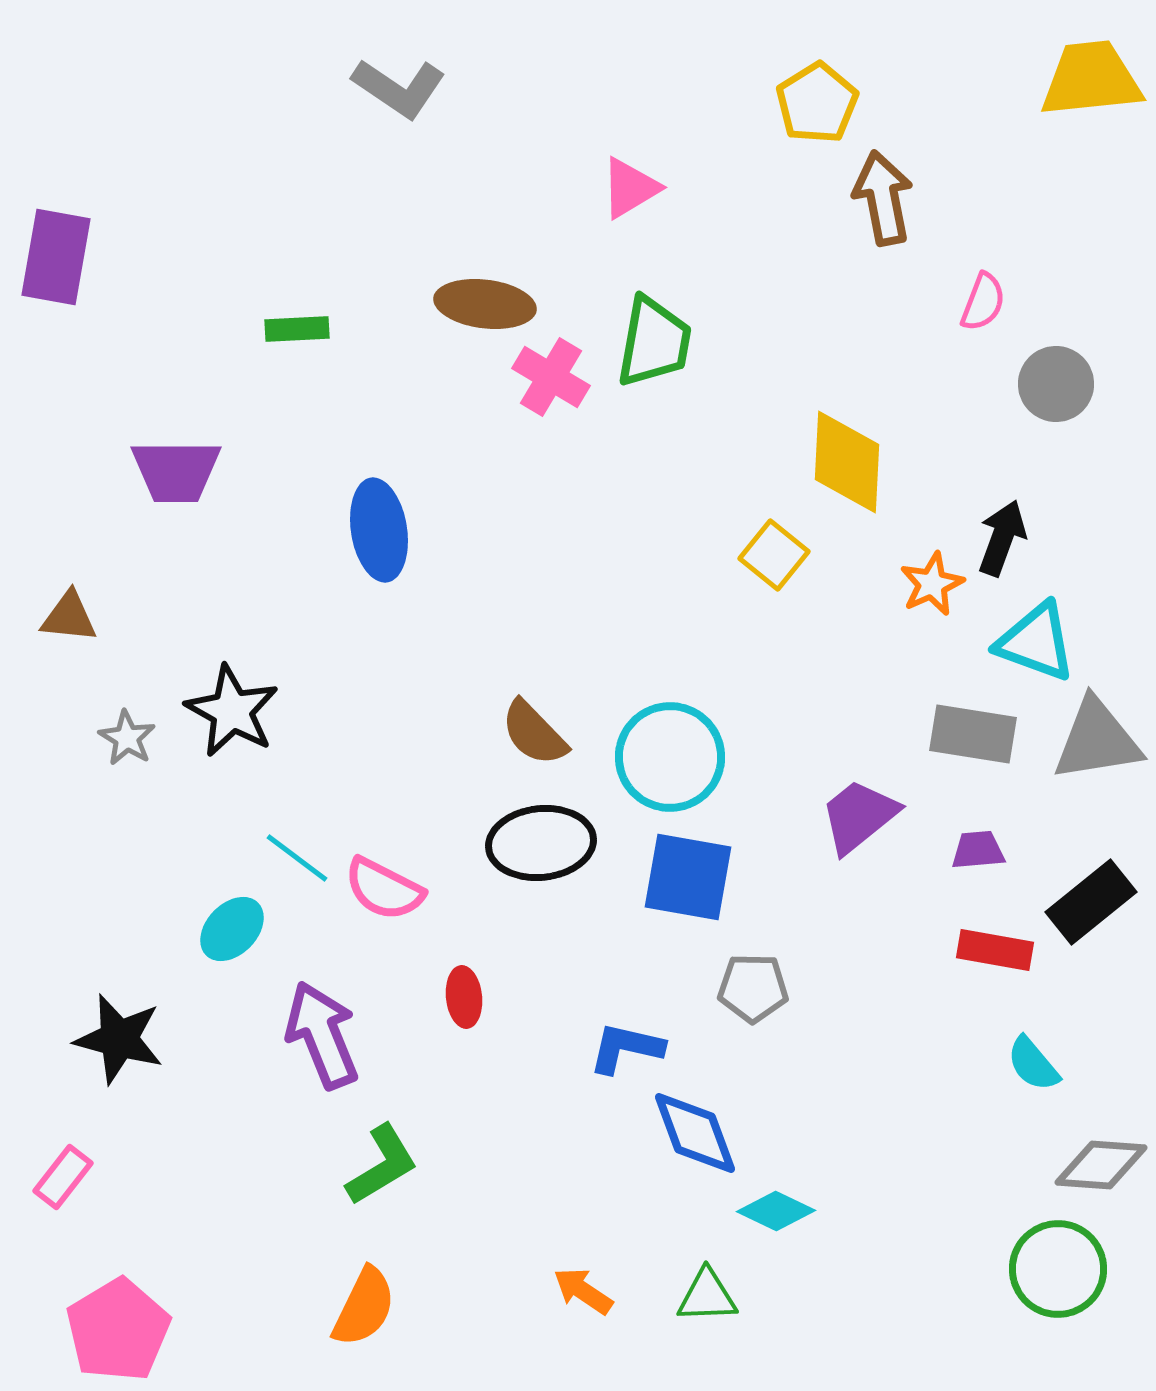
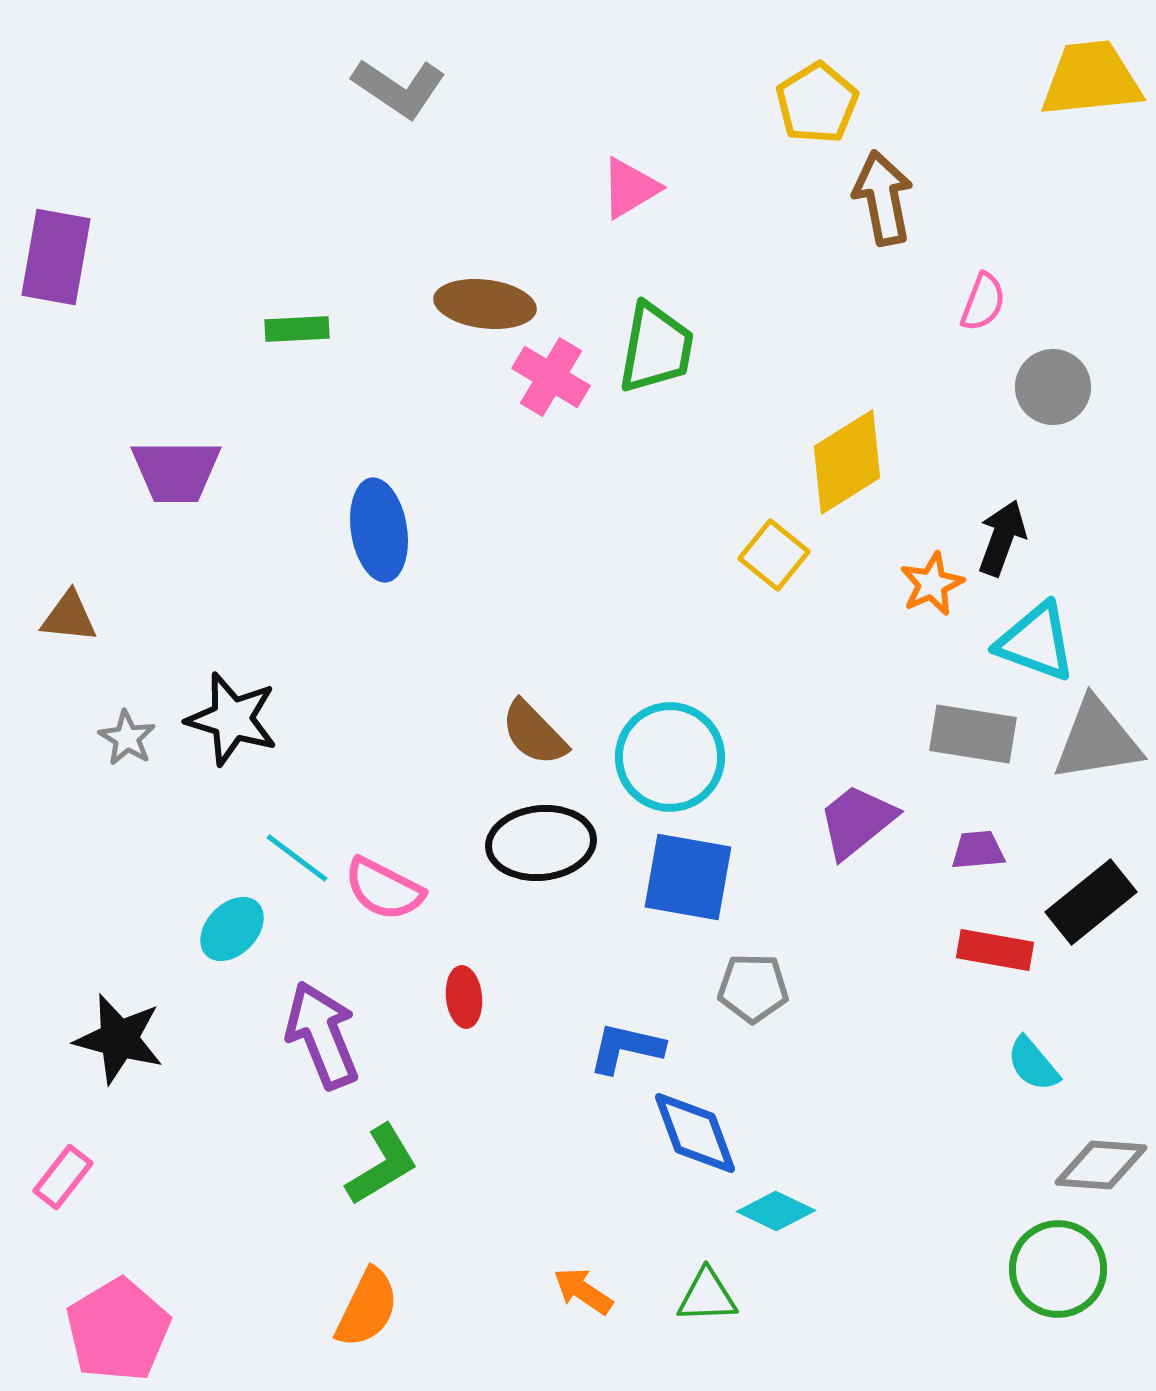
green trapezoid at (654, 342): moved 2 px right, 6 px down
gray circle at (1056, 384): moved 3 px left, 3 px down
yellow diamond at (847, 462): rotated 55 degrees clockwise
black star at (232, 711): moved 8 px down; rotated 12 degrees counterclockwise
purple trapezoid at (859, 816): moved 2 px left, 5 px down
orange semicircle at (364, 1307): moved 3 px right, 1 px down
